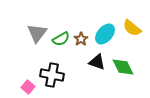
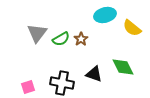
cyan ellipse: moved 19 px up; rotated 35 degrees clockwise
black triangle: moved 3 px left, 12 px down
black cross: moved 10 px right, 8 px down
pink square: rotated 32 degrees clockwise
